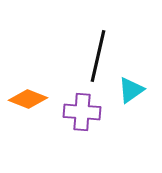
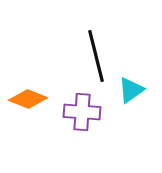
black line: moved 2 px left; rotated 27 degrees counterclockwise
